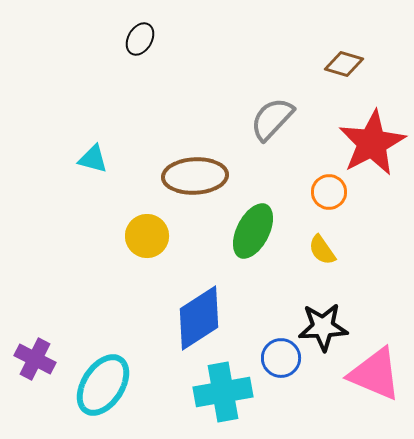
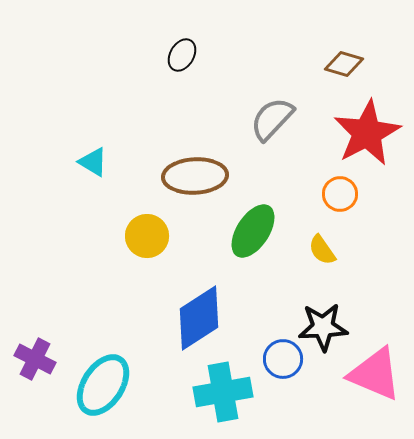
black ellipse: moved 42 px right, 16 px down
red star: moved 5 px left, 10 px up
cyan triangle: moved 3 px down; rotated 16 degrees clockwise
orange circle: moved 11 px right, 2 px down
green ellipse: rotated 6 degrees clockwise
blue circle: moved 2 px right, 1 px down
